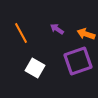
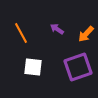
orange arrow: rotated 66 degrees counterclockwise
purple square: moved 6 px down
white square: moved 2 px left, 1 px up; rotated 24 degrees counterclockwise
